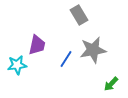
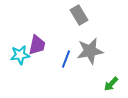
gray star: moved 3 px left, 1 px down
blue line: rotated 12 degrees counterclockwise
cyan star: moved 3 px right, 10 px up
